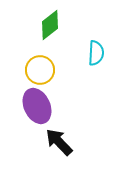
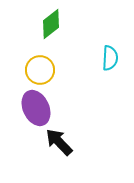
green diamond: moved 1 px right, 1 px up
cyan semicircle: moved 14 px right, 5 px down
purple ellipse: moved 1 px left, 2 px down
